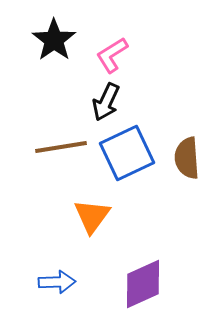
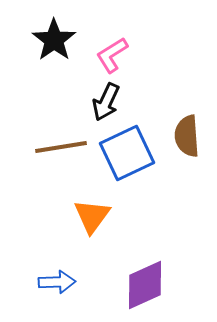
brown semicircle: moved 22 px up
purple diamond: moved 2 px right, 1 px down
